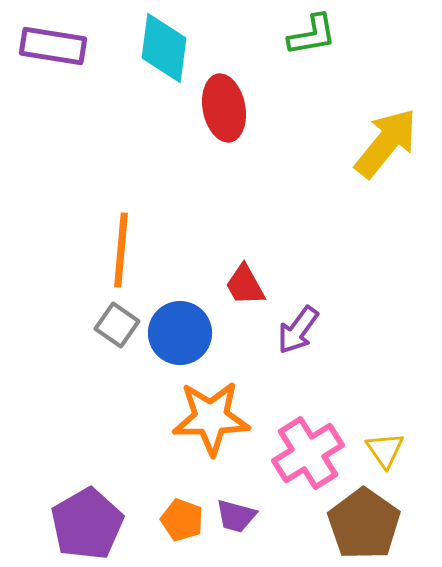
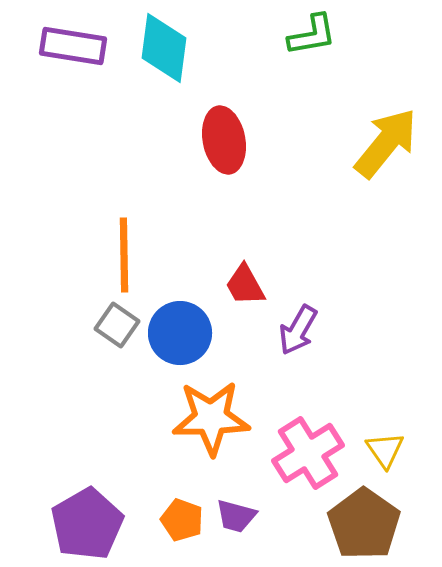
purple rectangle: moved 20 px right
red ellipse: moved 32 px down
orange line: moved 3 px right, 5 px down; rotated 6 degrees counterclockwise
purple arrow: rotated 6 degrees counterclockwise
